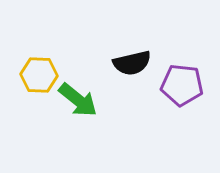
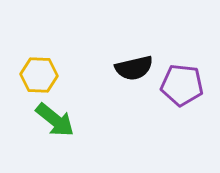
black semicircle: moved 2 px right, 5 px down
green arrow: moved 23 px left, 20 px down
